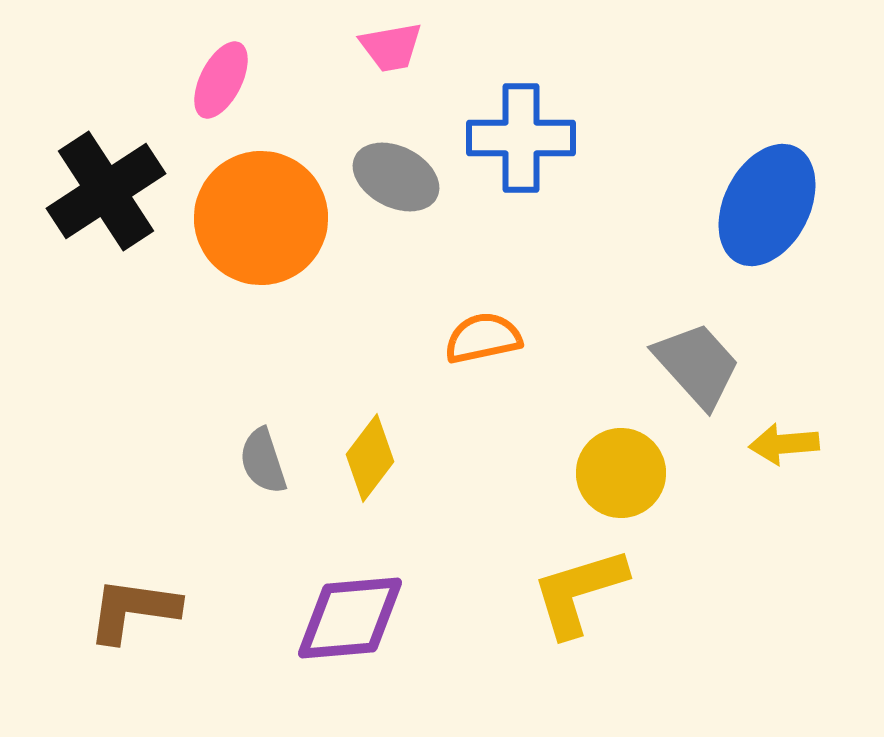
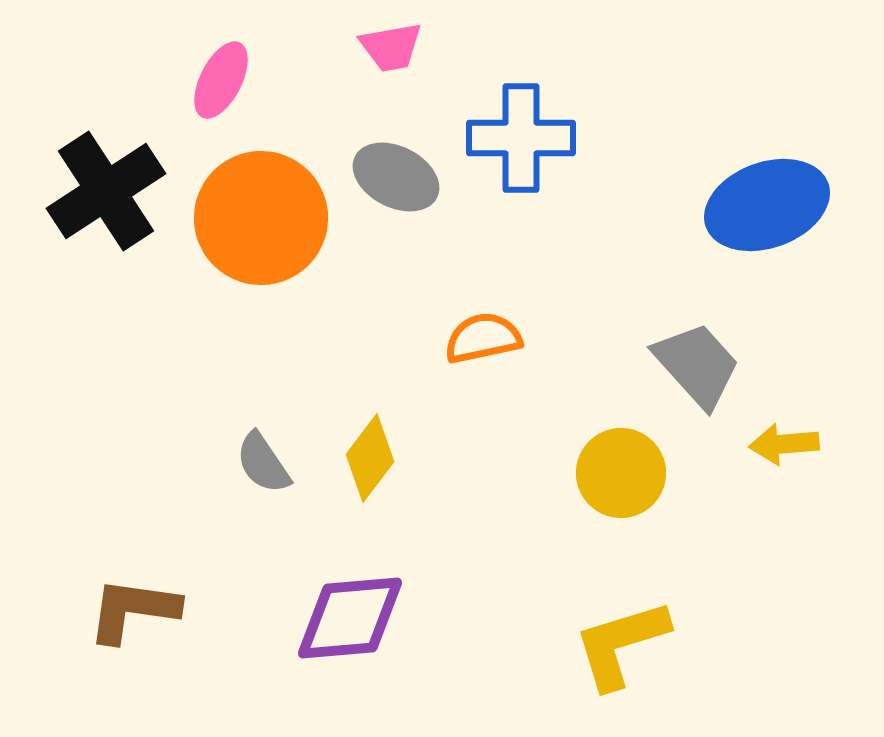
blue ellipse: rotated 43 degrees clockwise
gray semicircle: moved 2 px down; rotated 16 degrees counterclockwise
yellow L-shape: moved 42 px right, 52 px down
